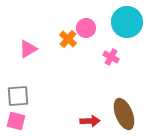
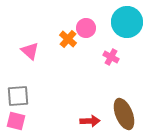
pink triangle: moved 2 px right, 2 px down; rotated 48 degrees counterclockwise
